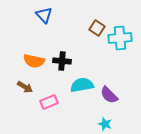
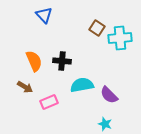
orange semicircle: rotated 125 degrees counterclockwise
